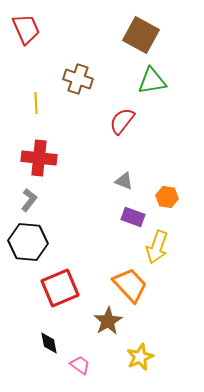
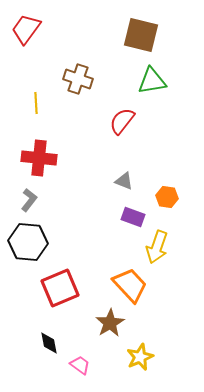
red trapezoid: rotated 120 degrees counterclockwise
brown square: rotated 15 degrees counterclockwise
brown star: moved 2 px right, 2 px down
